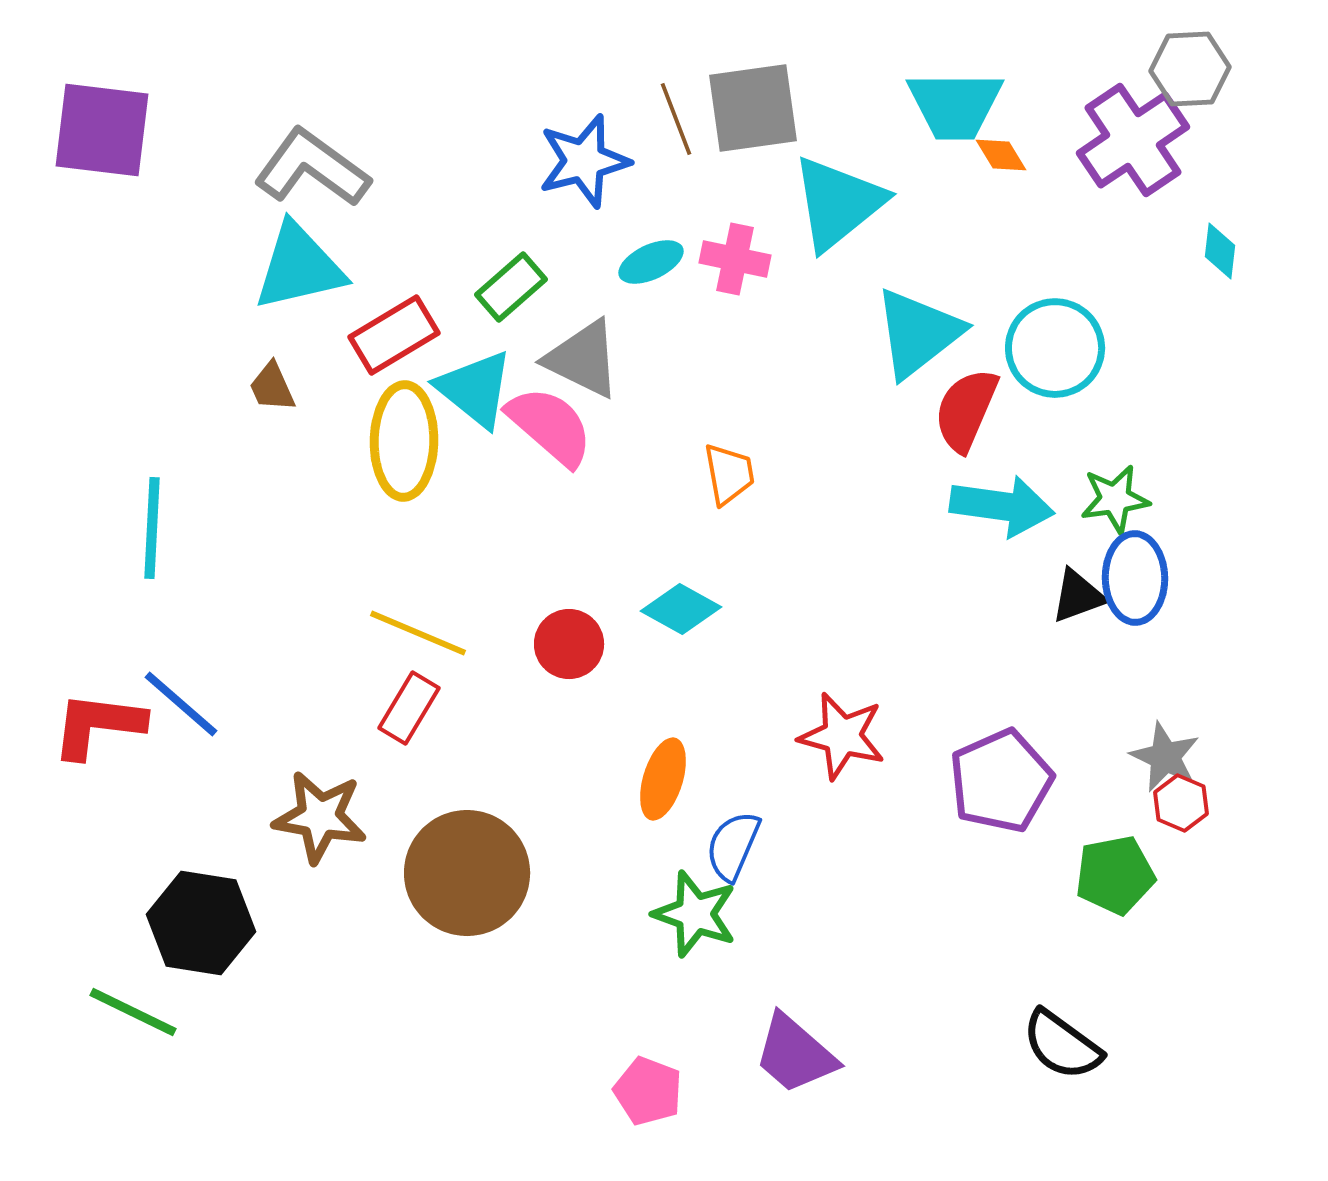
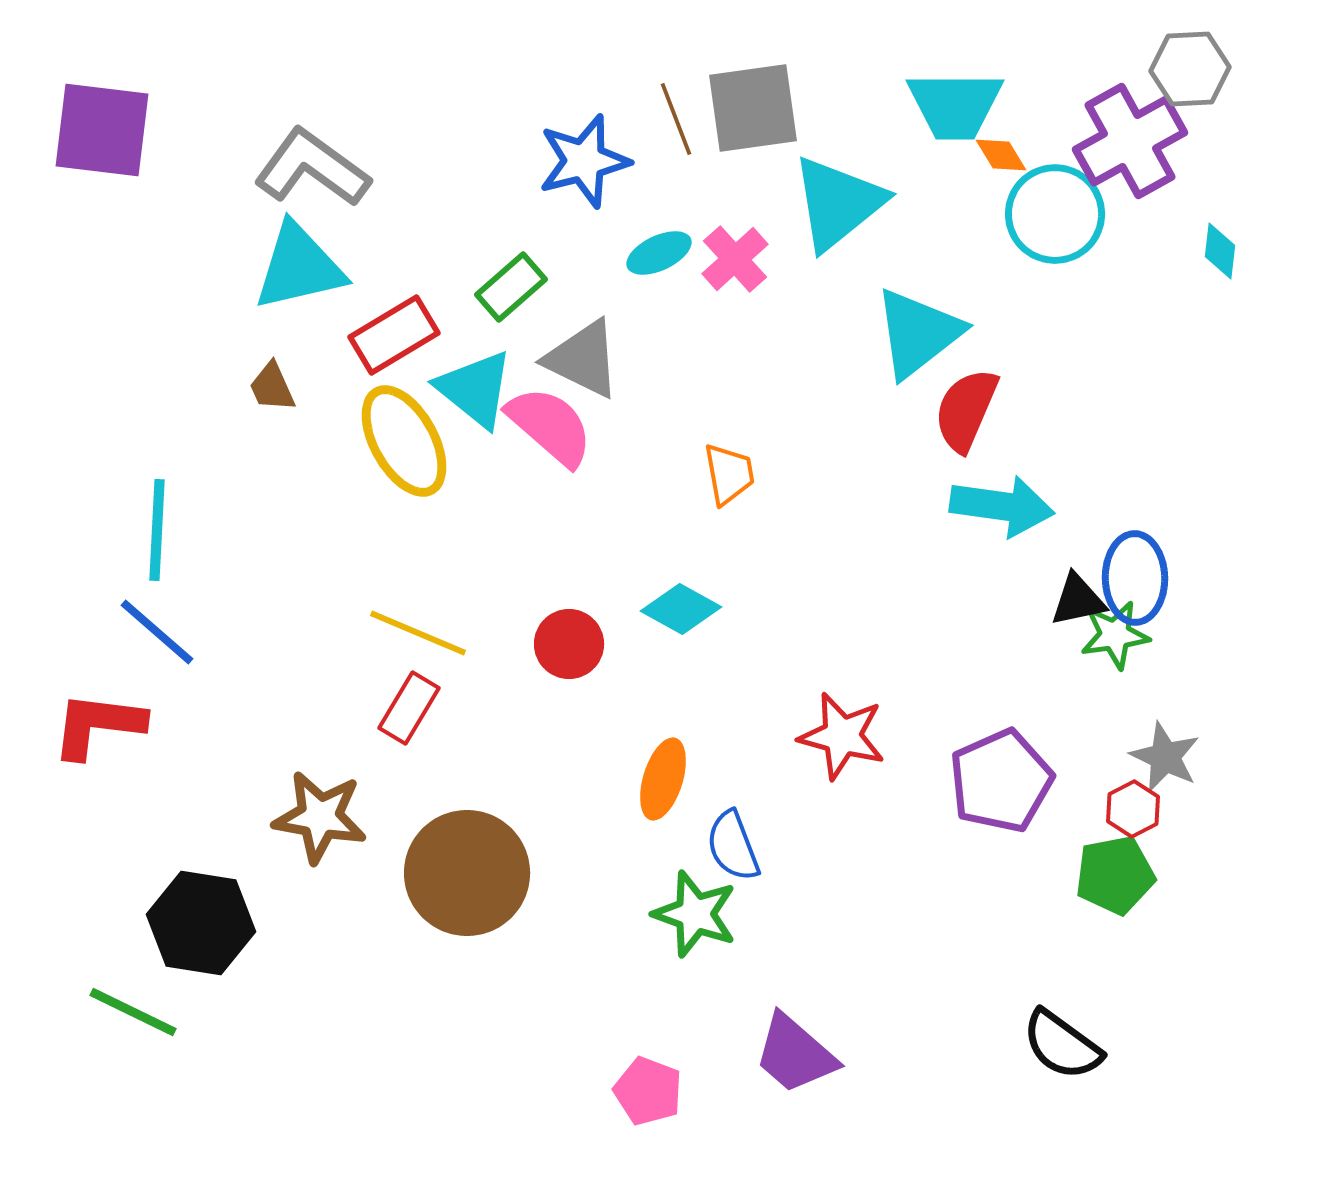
purple cross at (1133, 140): moved 3 px left, 1 px down; rotated 5 degrees clockwise
pink cross at (735, 259): rotated 36 degrees clockwise
cyan ellipse at (651, 262): moved 8 px right, 9 px up
cyan circle at (1055, 348): moved 134 px up
yellow ellipse at (404, 441): rotated 30 degrees counterclockwise
green star at (1115, 499): moved 136 px down
cyan line at (152, 528): moved 5 px right, 2 px down
black triangle at (1078, 596): moved 4 px down; rotated 8 degrees clockwise
blue line at (181, 704): moved 24 px left, 72 px up
red hexagon at (1181, 803): moved 48 px left, 6 px down; rotated 10 degrees clockwise
blue semicircle at (733, 846): rotated 44 degrees counterclockwise
